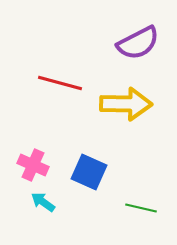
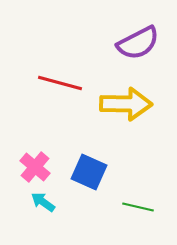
pink cross: moved 2 px right, 2 px down; rotated 16 degrees clockwise
green line: moved 3 px left, 1 px up
